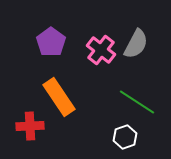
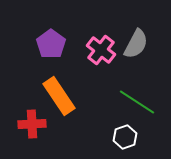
purple pentagon: moved 2 px down
orange rectangle: moved 1 px up
red cross: moved 2 px right, 2 px up
